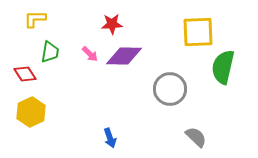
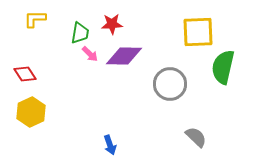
green trapezoid: moved 30 px right, 19 px up
gray circle: moved 5 px up
blue arrow: moved 7 px down
